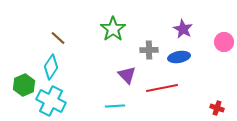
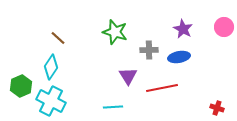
green star: moved 2 px right, 3 px down; rotated 20 degrees counterclockwise
pink circle: moved 15 px up
purple triangle: moved 1 px right, 1 px down; rotated 12 degrees clockwise
green hexagon: moved 3 px left, 1 px down
cyan line: moved 2 px left, 1 px down
